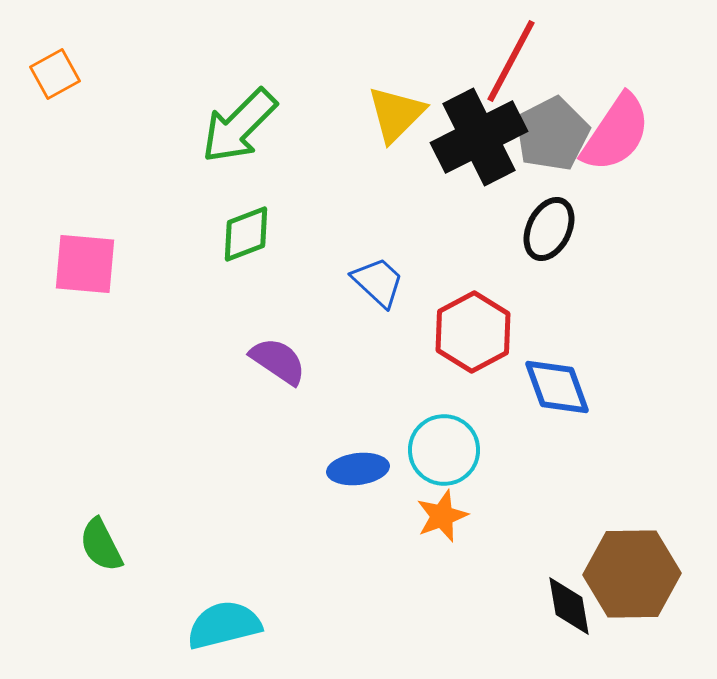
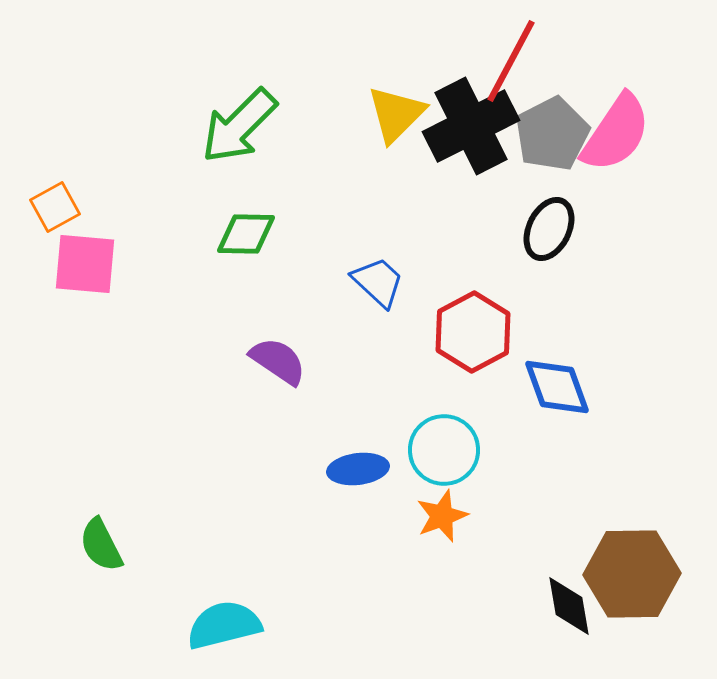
orange square: moved 133 px down
black cross: moved 8 px left, 11 px up
green diamond: rotated 22 degrees clockwise
